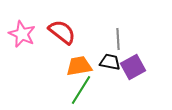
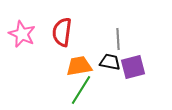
red semicircle: rotated 120 degrees counterclockwise
purple square: rotated 15 degrees clockwise
